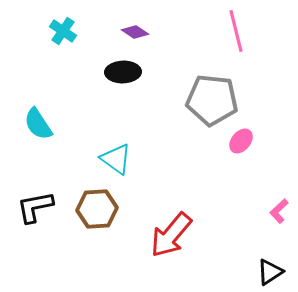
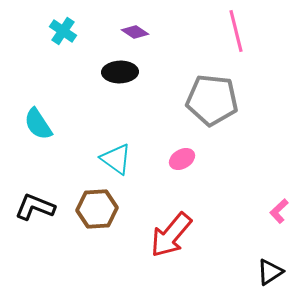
black ellipse: moved 3 px left
pink ellipse: moved 59 px left, 18 px down; rotated 20 degrees clockwise
black L-shape: rotated 33 degrees clockwise
